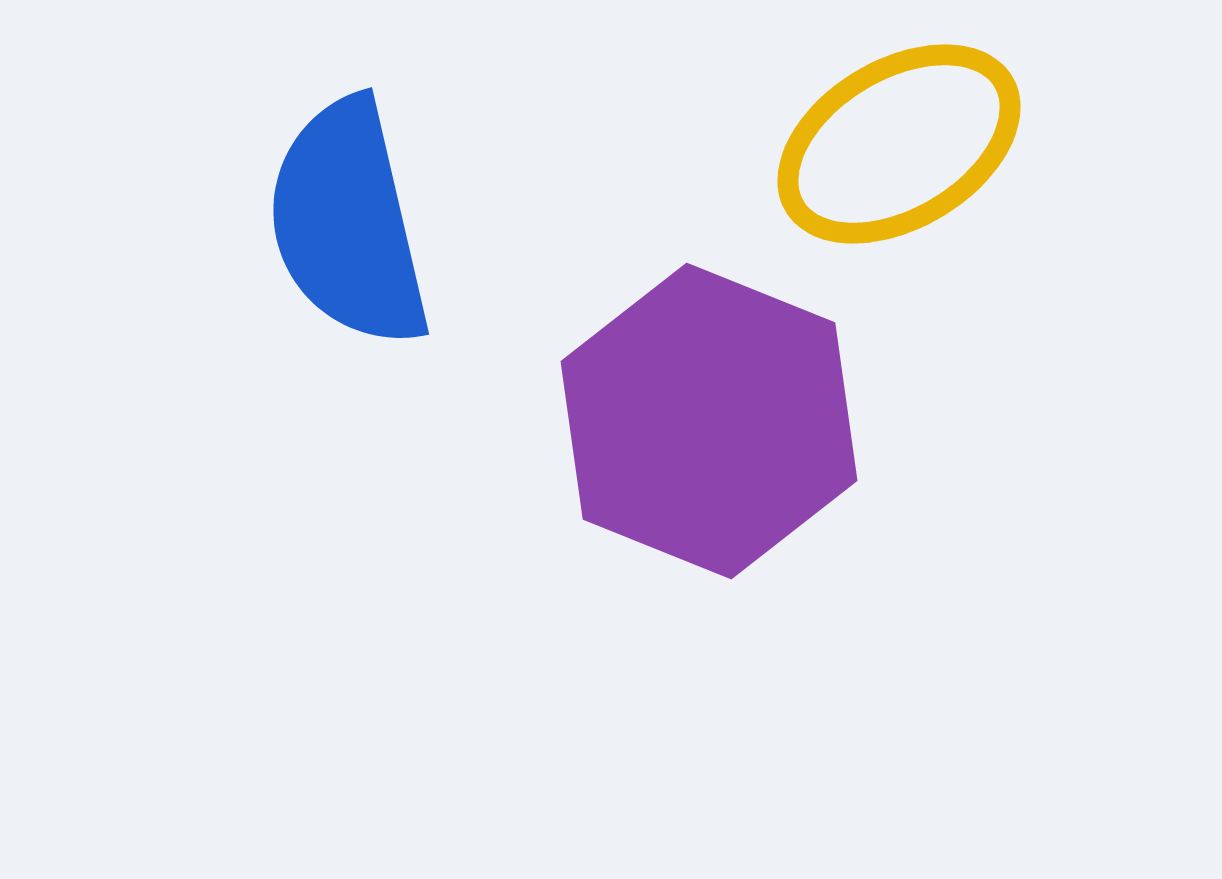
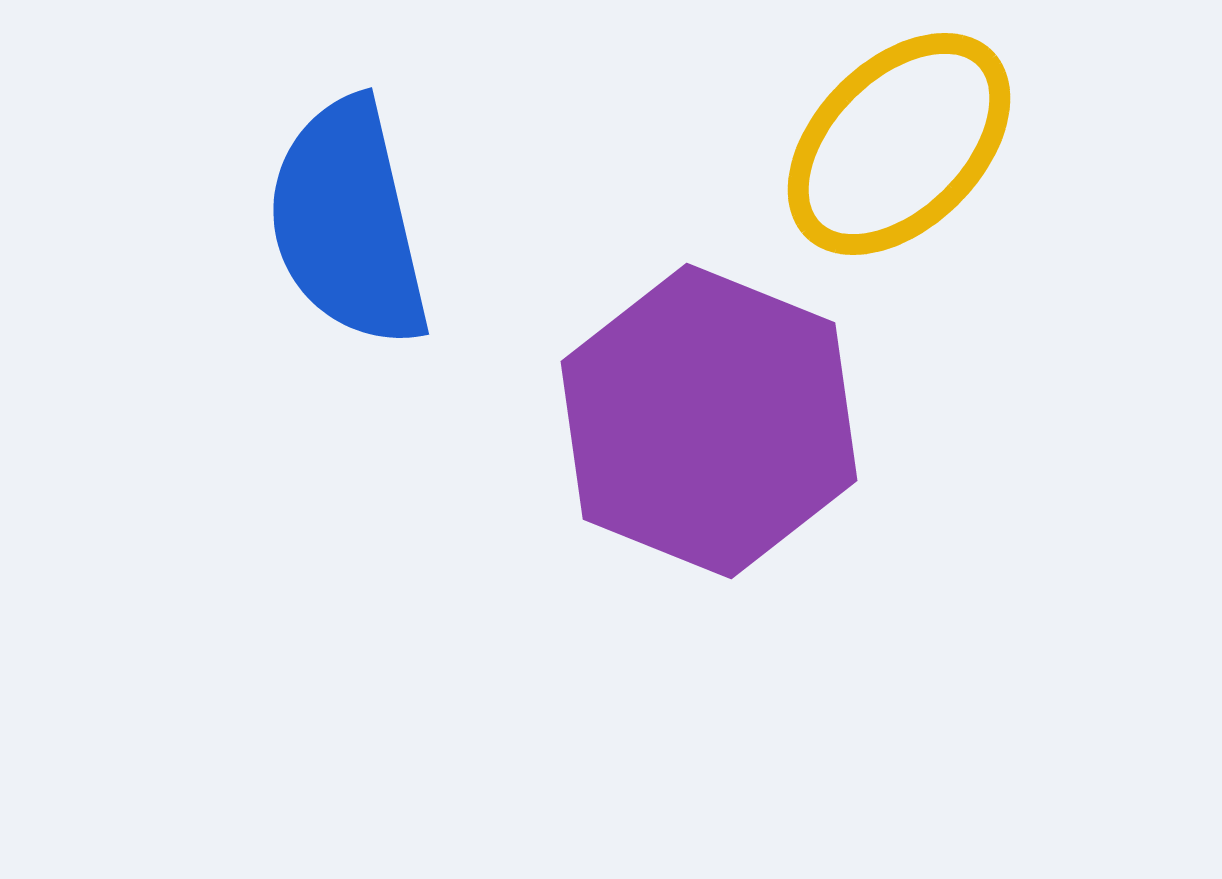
yellow ellipse: rotated 14 degrees counterclockwise
